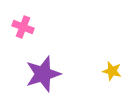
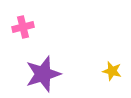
pink cross: rotated 35 degrees counterclockwise
